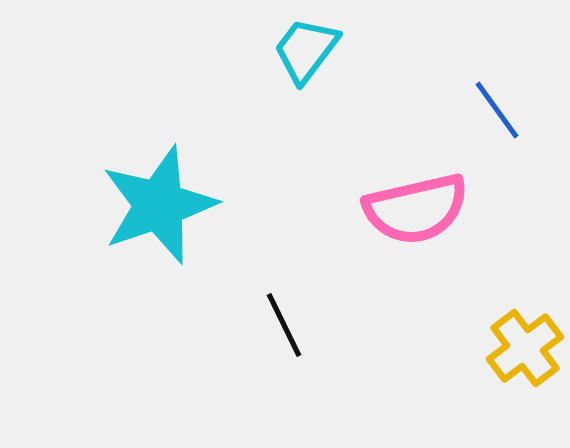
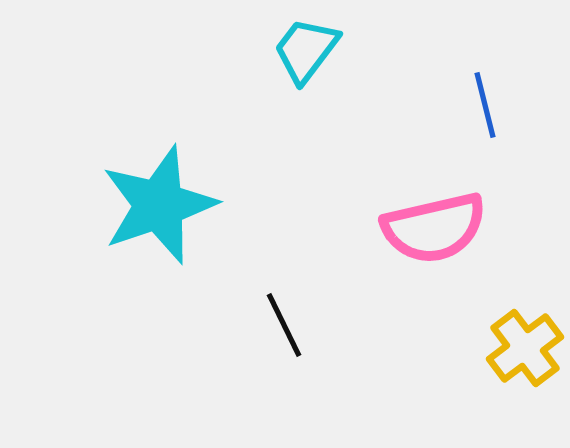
blue line: moved 12 px left, 5 px up; rotated 22 degrees clockwise
pink semicircle: moved 18 px right, 19 px down
